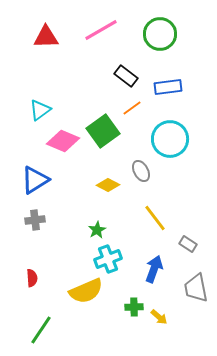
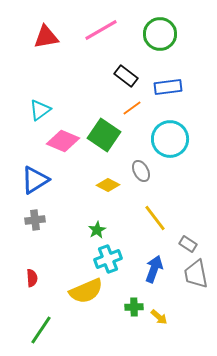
red triangle: rotated 8 degrees counterclockwise
green square: moved 1 px right, 4 px down; rotated 20 degrees counterclockwise
gray trapezoid: moved 14 px up
